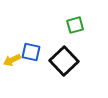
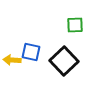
green square: rotated 12 degrees clockwise
yellow arrow: rotated 30 degrees clockwise
